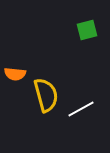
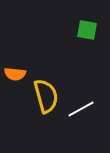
green square: rotated 25 degrees clockwise
yellow semicircle: moved 1 px down
